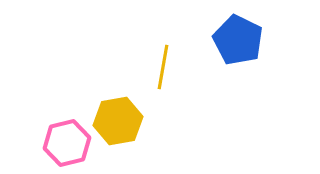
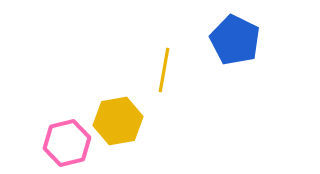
blue pentagon: moved 3 px left
yellow line: moved 1 px right, 3 px down
